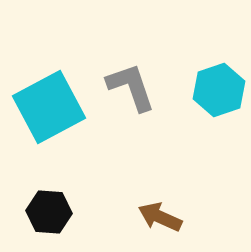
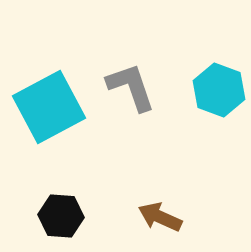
cyan hexagon: rotated 21 degrees counterclockwise
black hexagon: moved 12 px right, 4 px down
